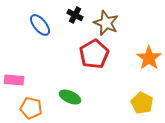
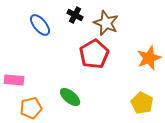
orange star: rotated 15 degrees clockwise
green ellipse: rotated 15 degrees clockwise
orange pentagon: rotated 25 degrees counterclockwise
